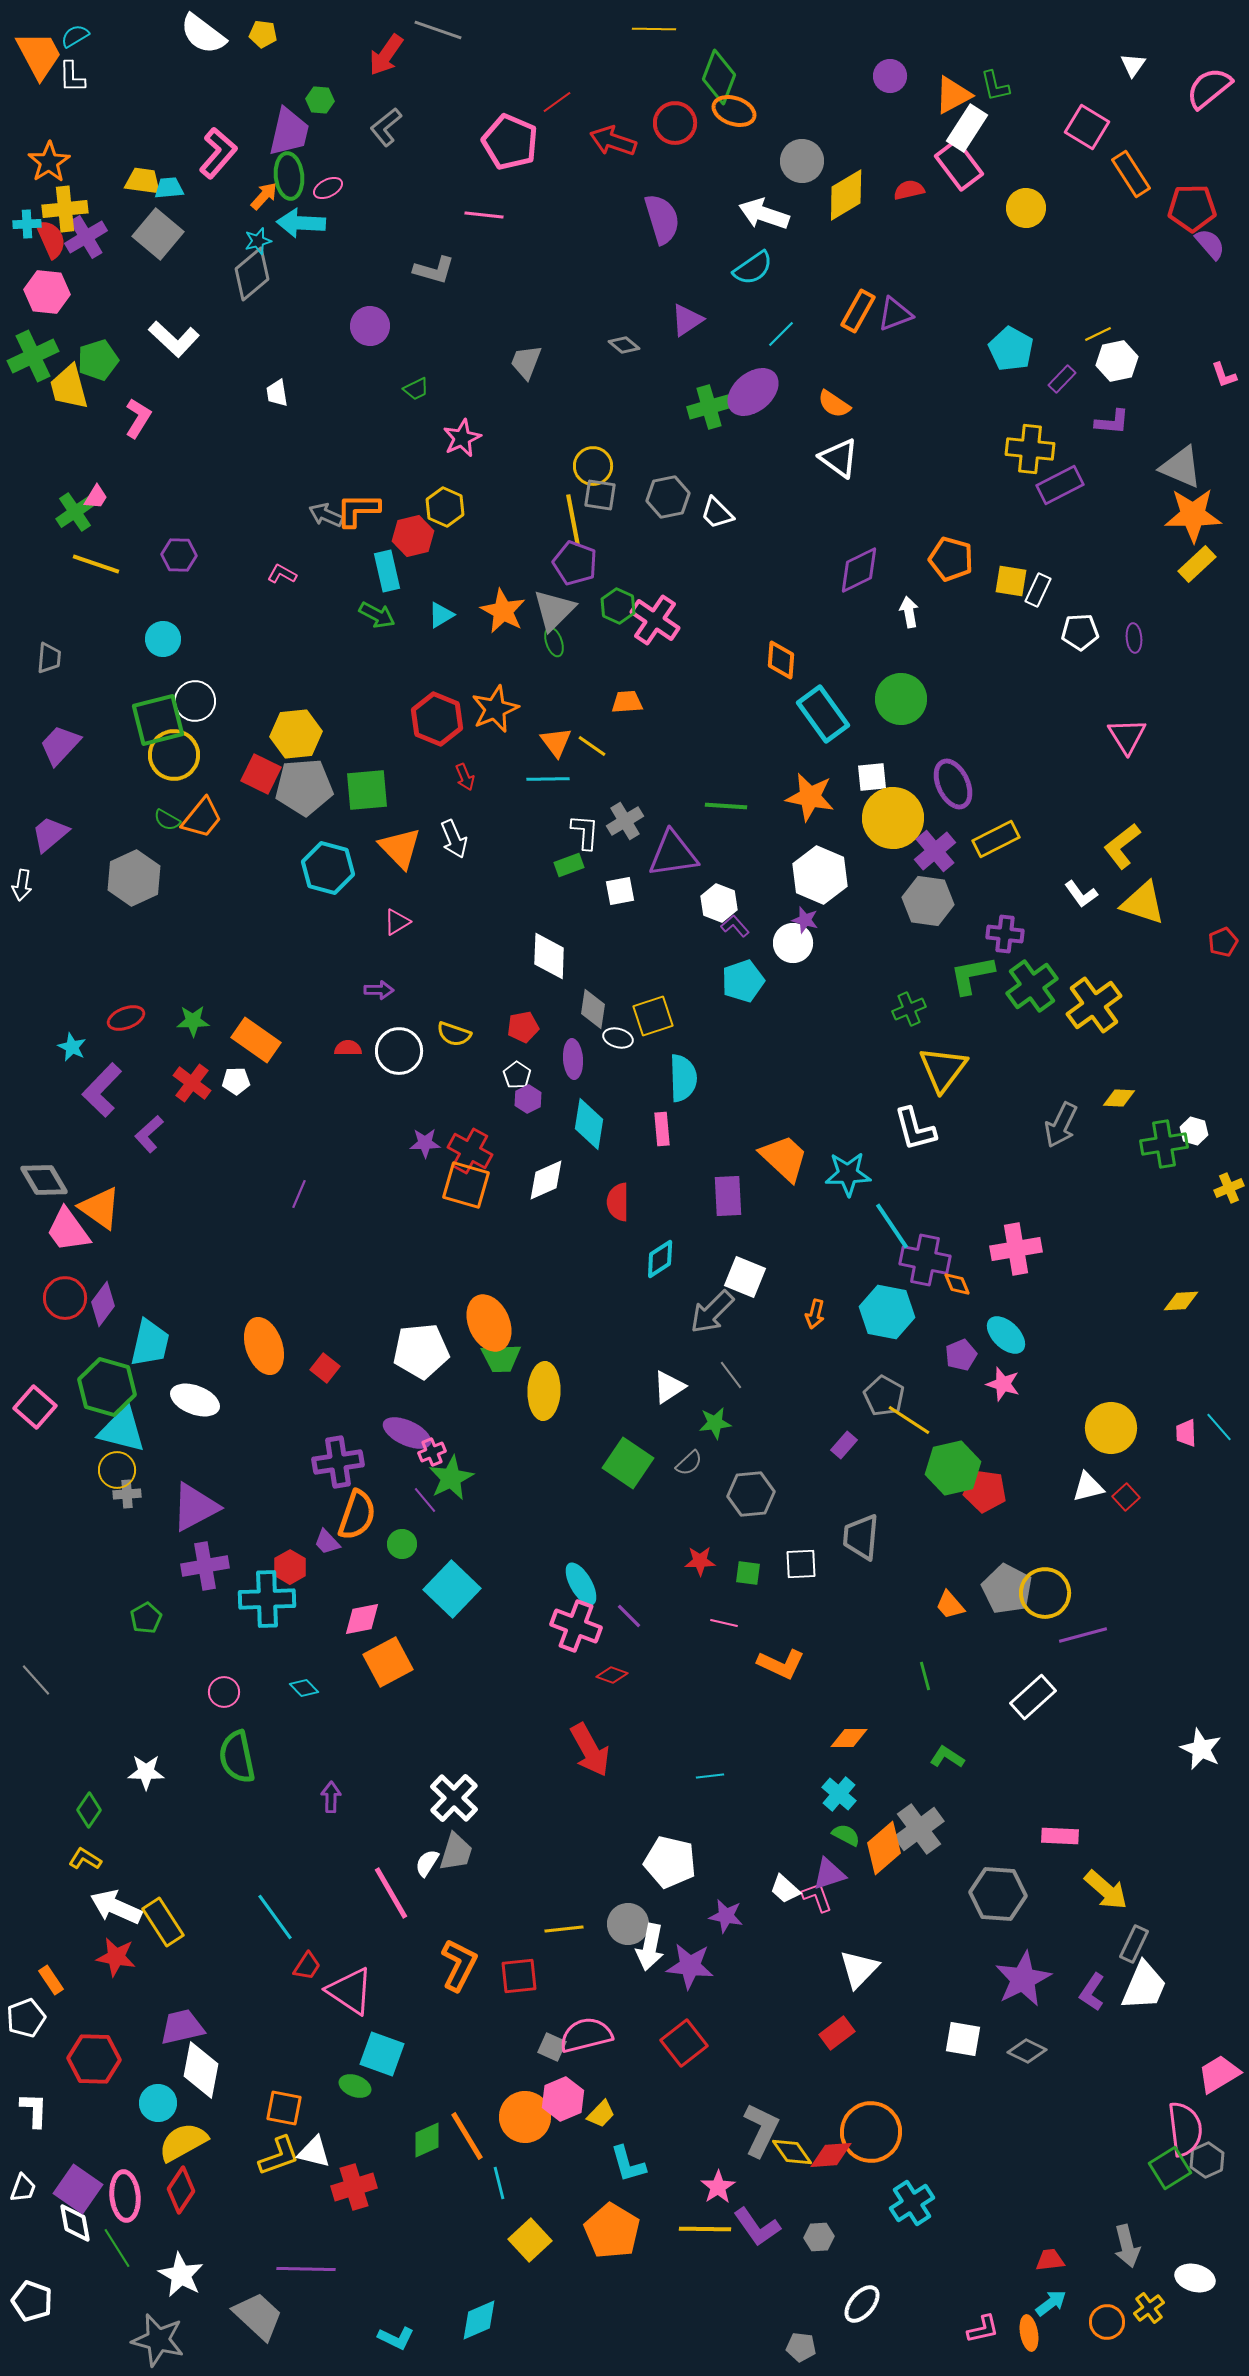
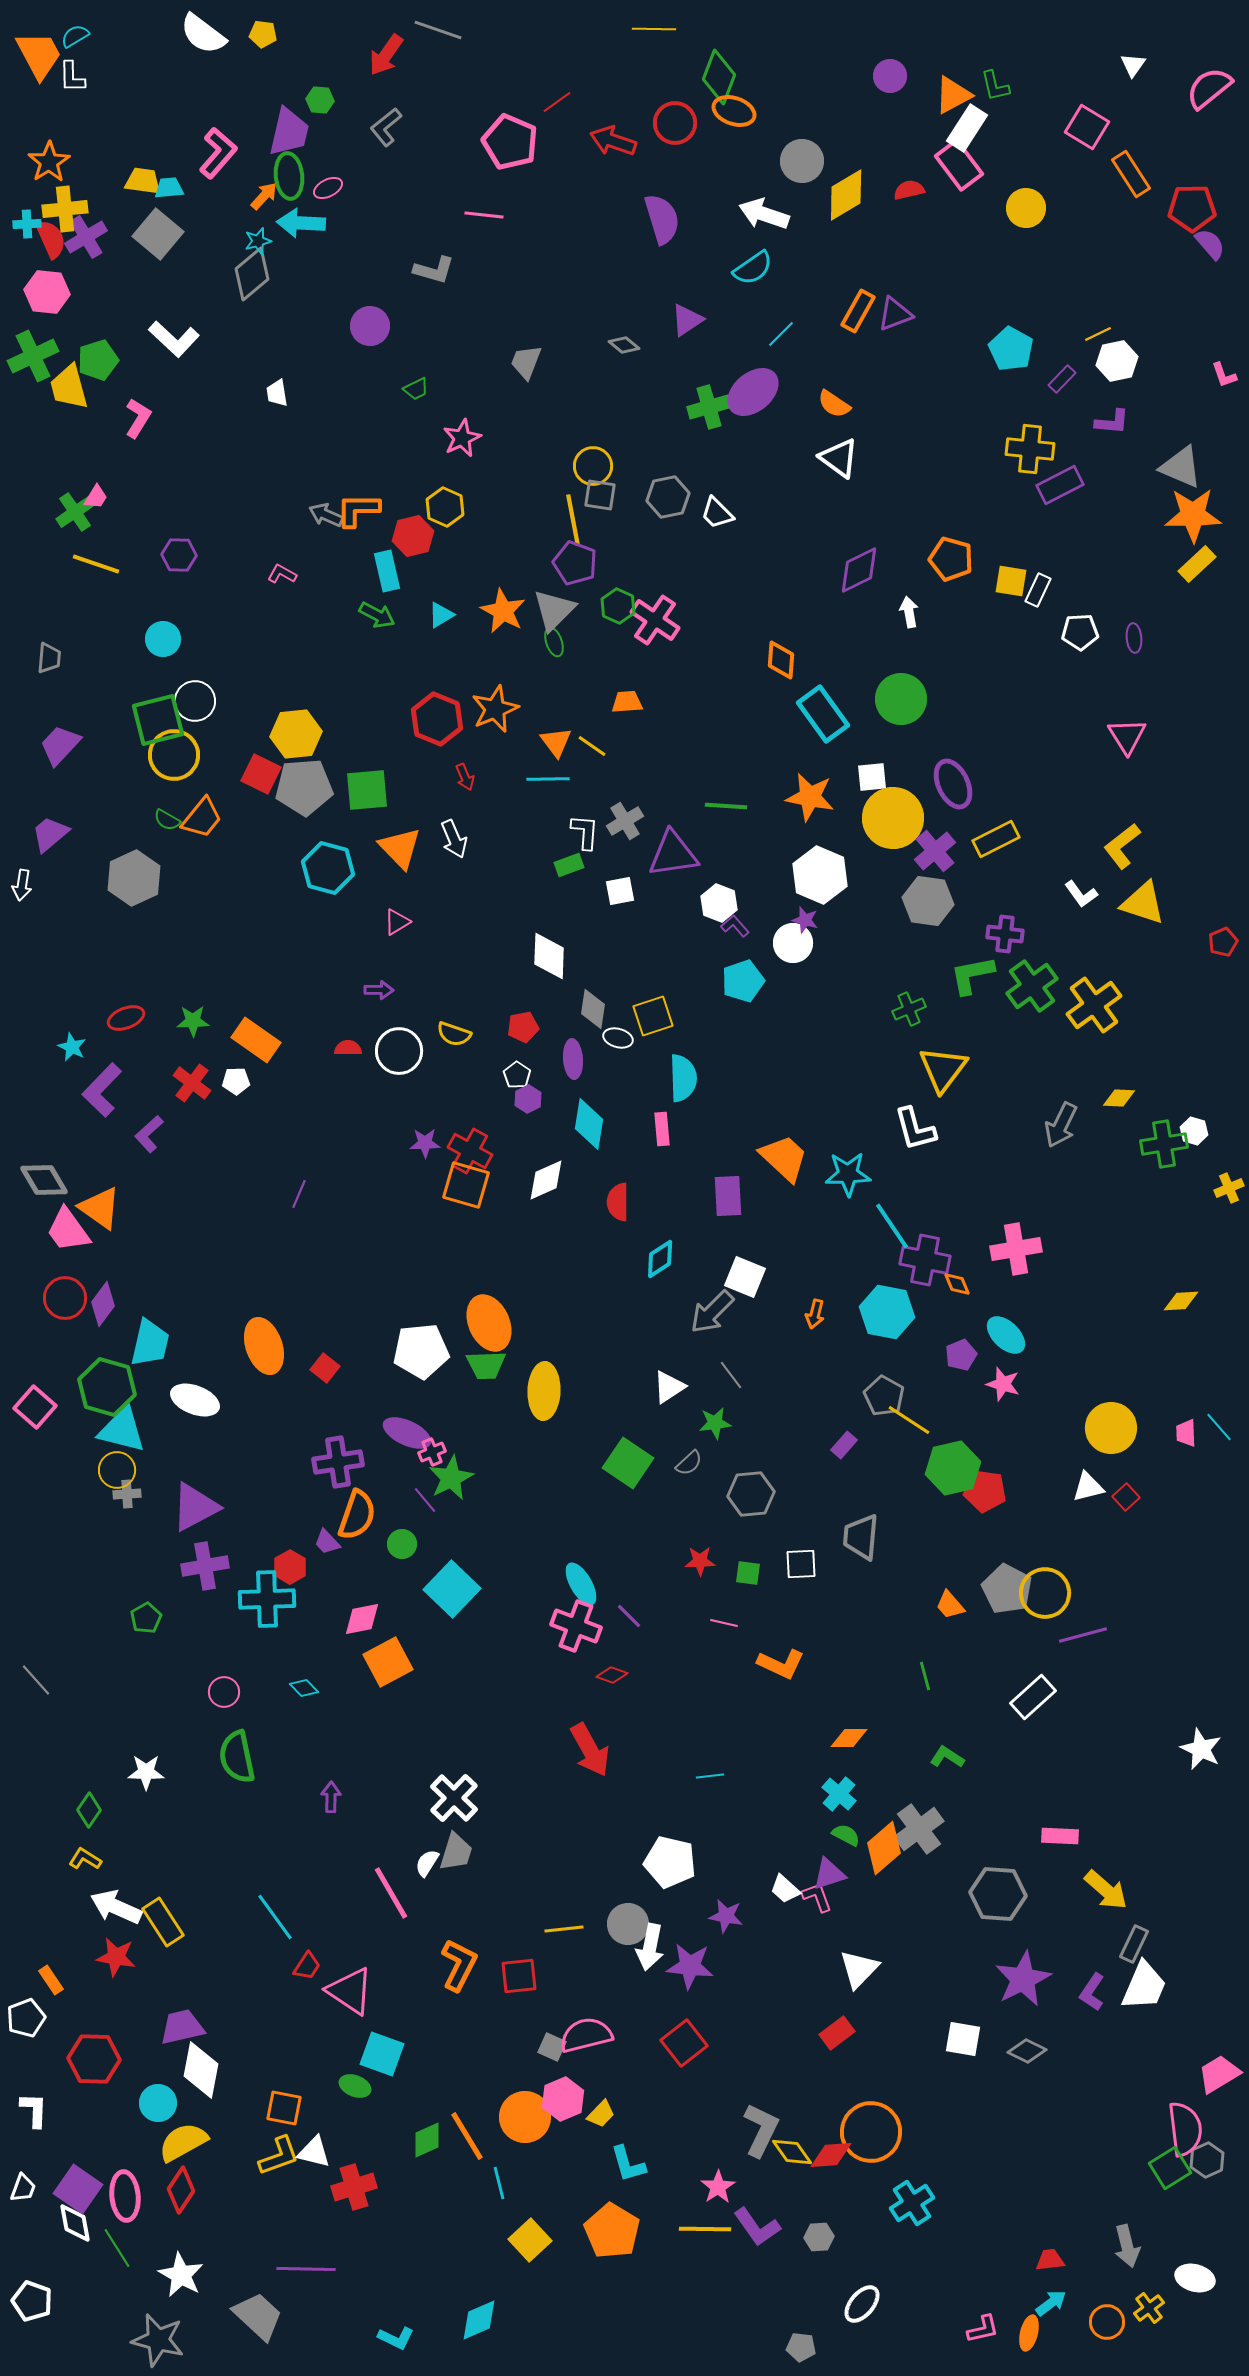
green trapezoid at (501, 1358): moved 15 px left, 7 px down
orange ellipse at (1029, 2333): rotated 24 degrees clockwise
